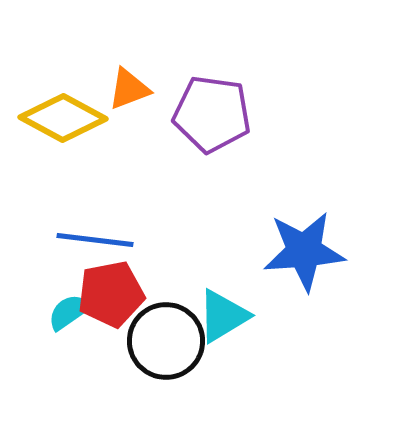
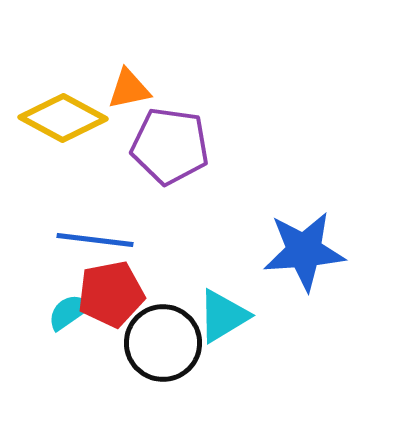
orange triangle: rotated 9 degrees clockwise
purple pentagon: moved 42 px left, 32 px down
black circle: moved 3 px left, 2 px down
